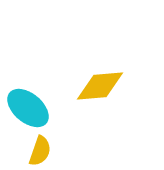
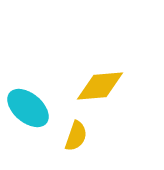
yellow semicircle: moved 36 px right, 15 px up
